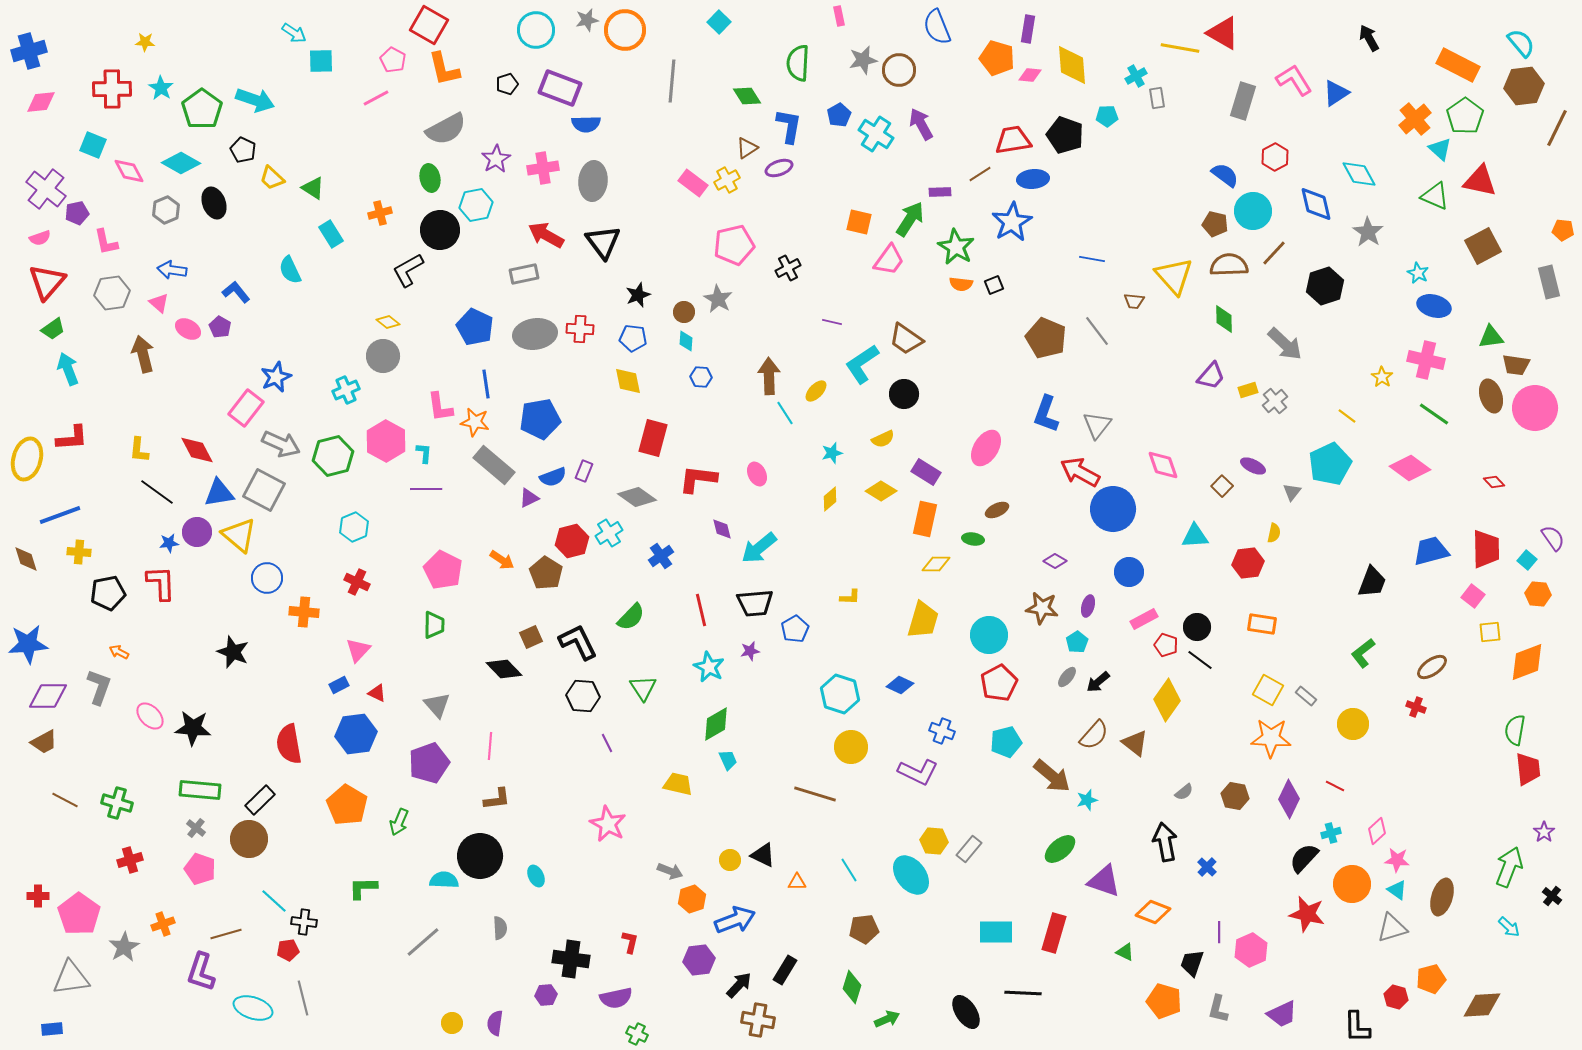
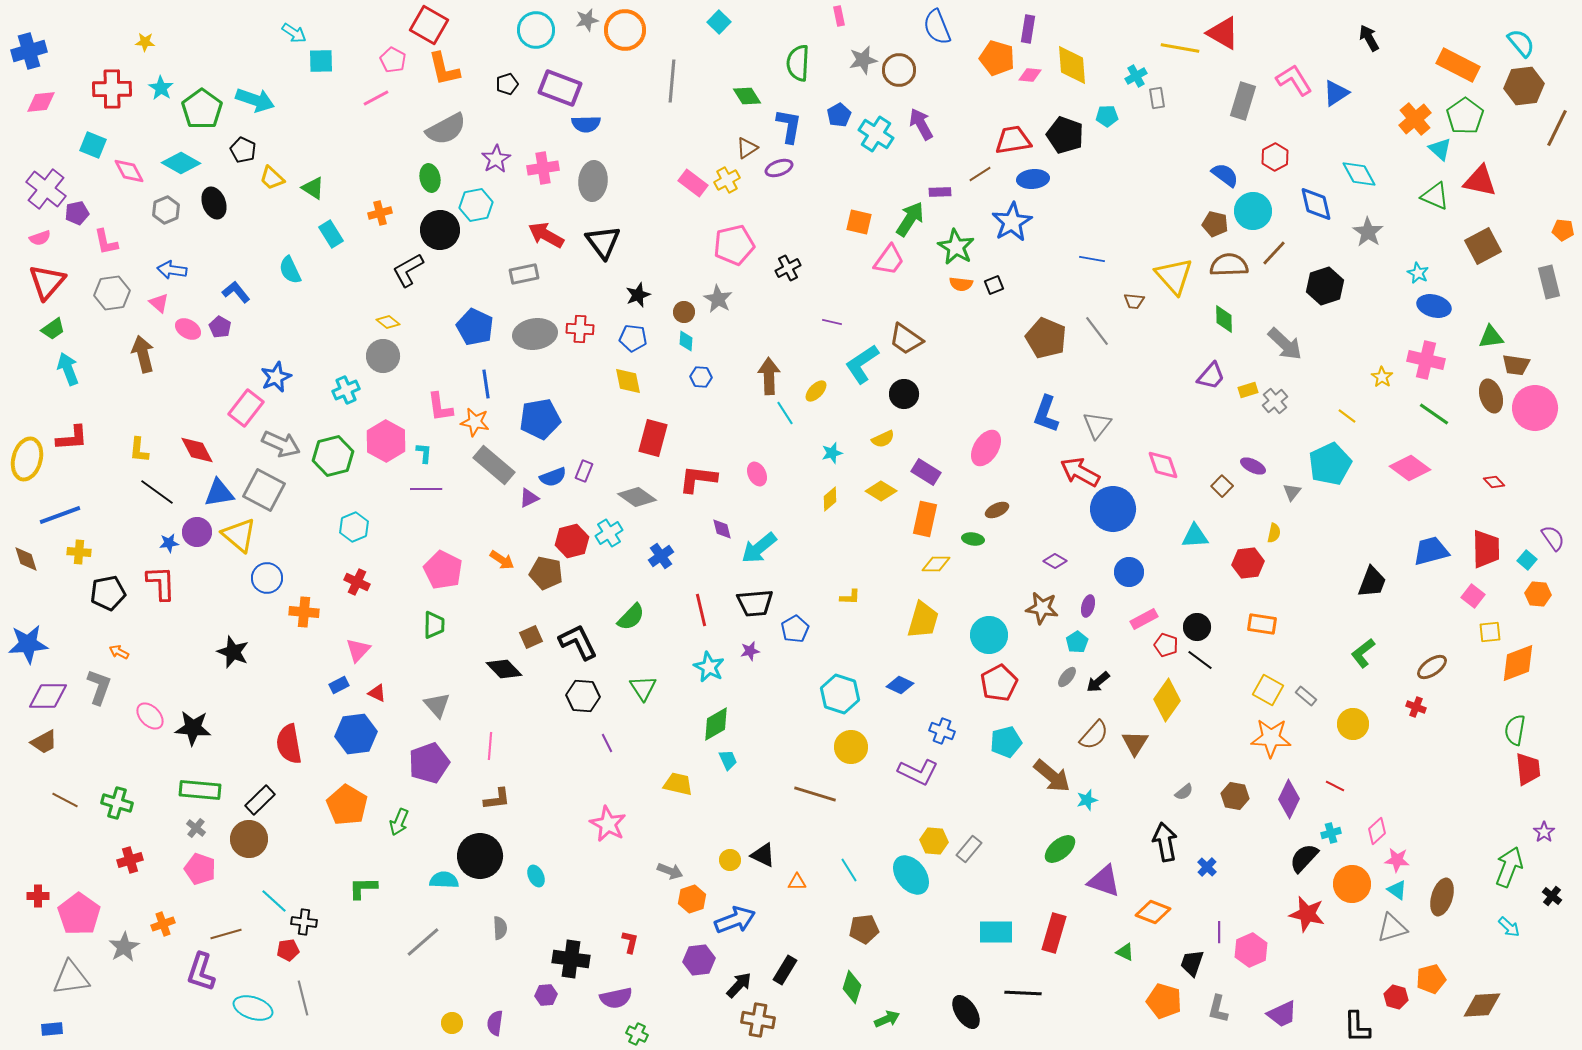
brown pentagon at (546, 573): rotated 20 degrees counterclockwise
orange diamond at (1527, 662): moved 9 px left, 1 px down
brown triangle at (1135, 743): rotated 24 degrees clockwise
